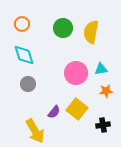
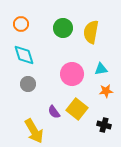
orange circle: moved 1 px left
pink circle: moved 4 px left, 1 px down
purple semicircle: rotated 104 degrees clockwise
black cross: moved 1 px right; rotated 24 degrees clockwise
yellow arrow: moved 1 px left
